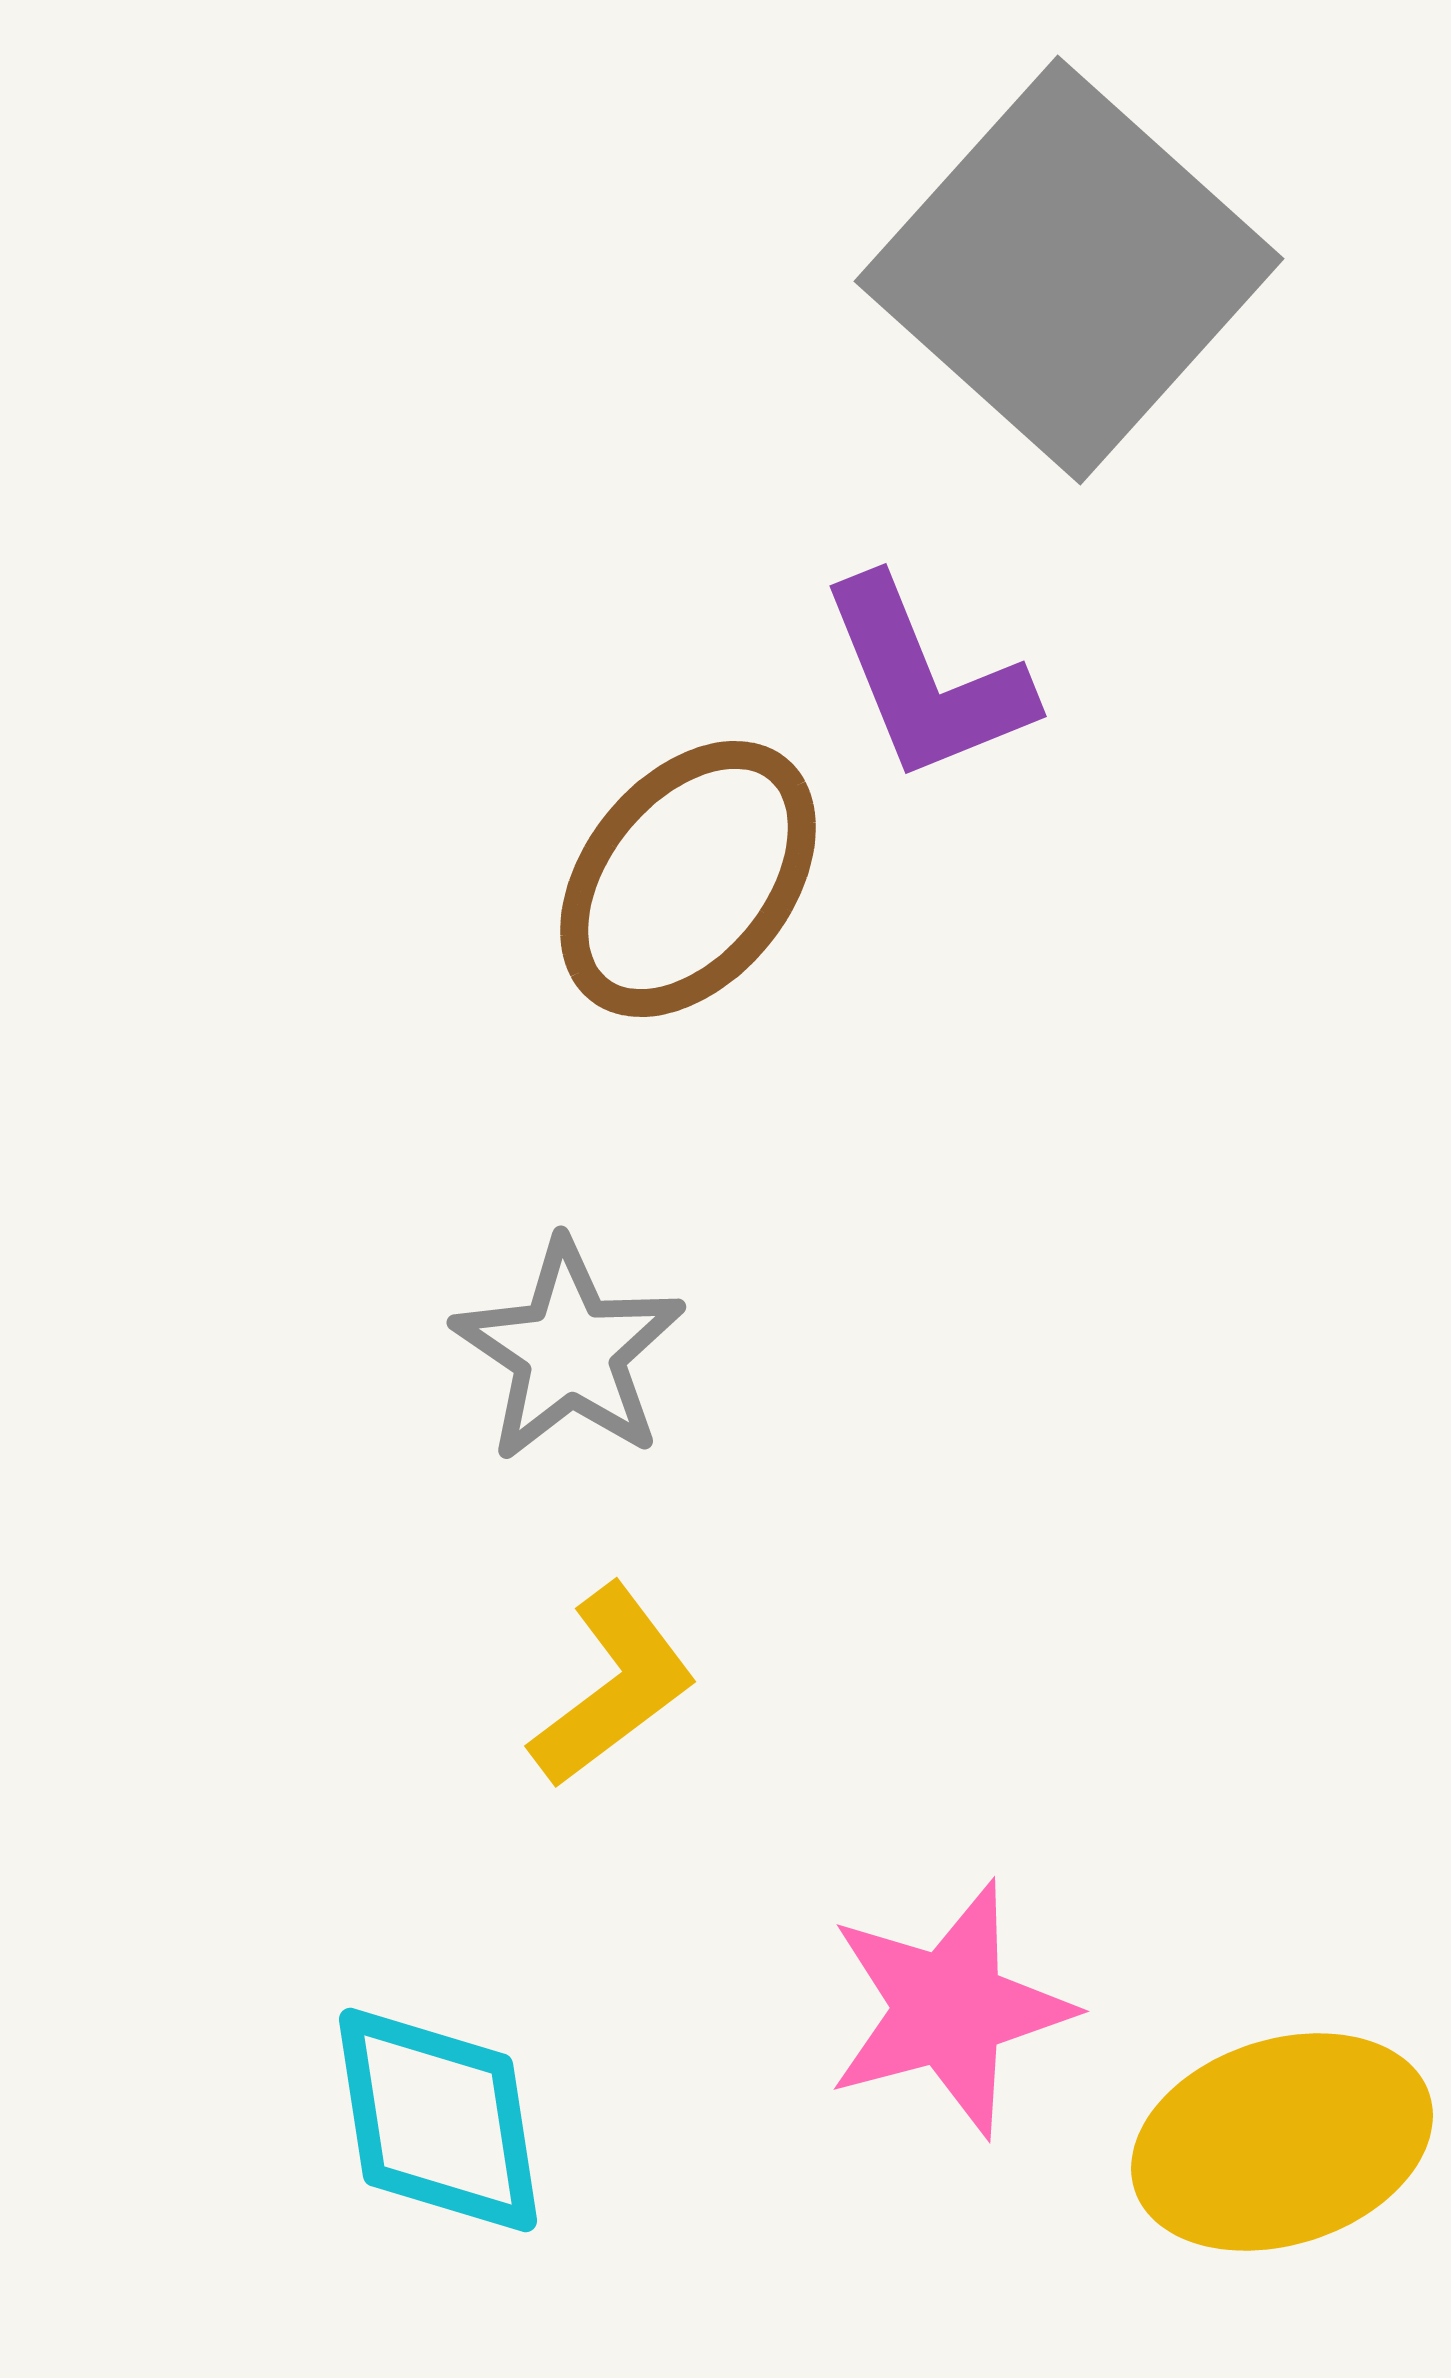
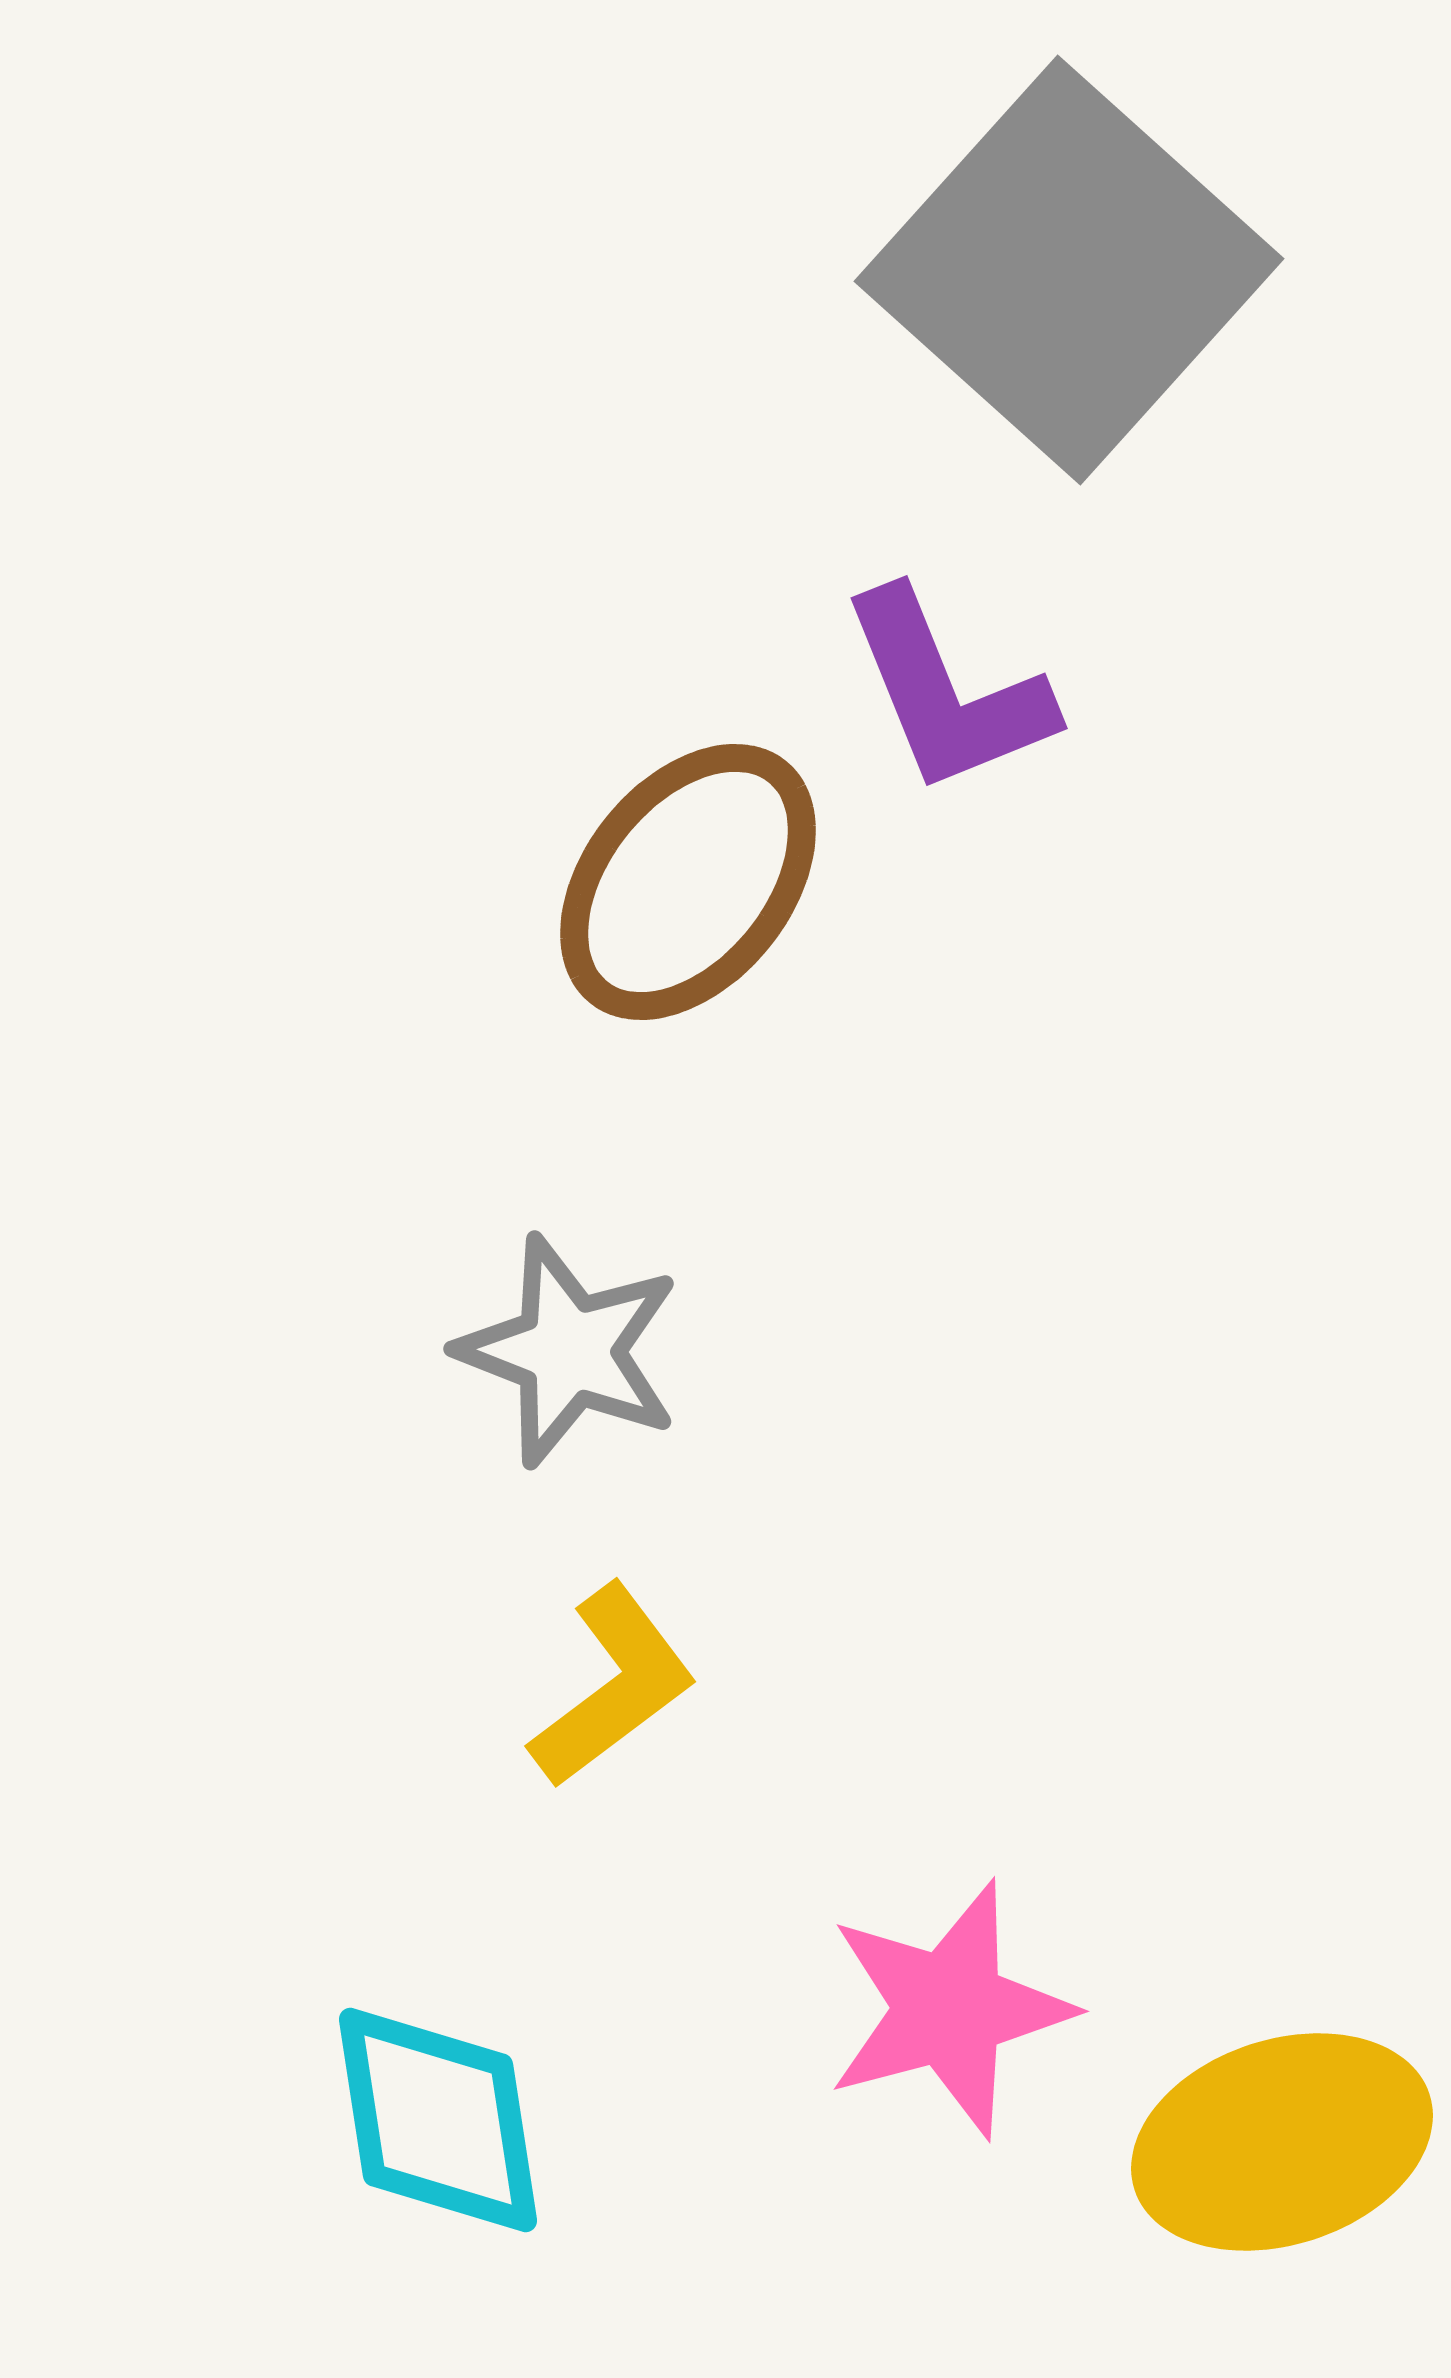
purple L-shape: moved 21 px right, 12 px down
brown ellipse: moved 3 px down
gray star: rotated 13 degrees counterclockwise
